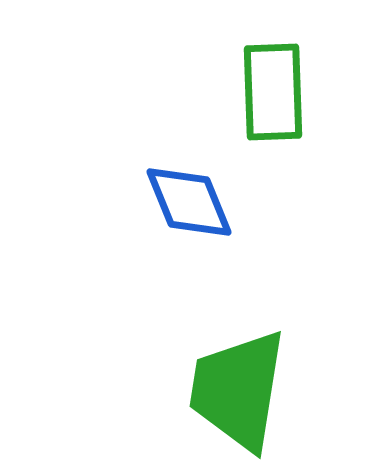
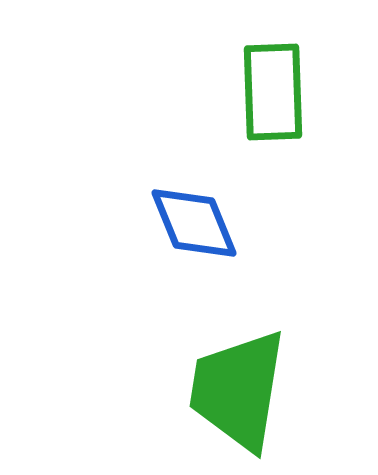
blue diamond: moved 5 px right, 21 px down
